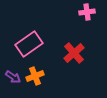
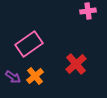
pink cross: moved 1 px right, 1 px up
red cross: moved 2 px right, 11 px down
orange cross: rotated 18 degrees counterclockwise
